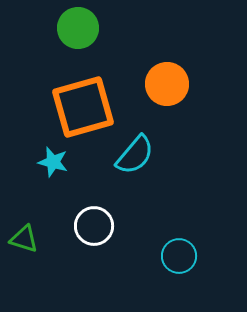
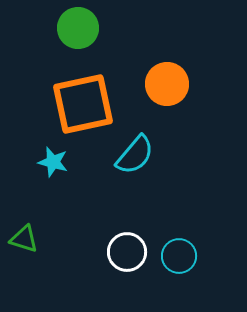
orange square: moved 3 px up; rotated 4 degrees clockwise
white circle: moved 33 px right, 26 px down
